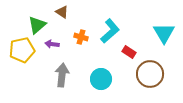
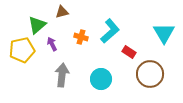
brown triangle: rotated 48 degrees counterclockwise
purple arrow: rotated 56 degrees clockwise
